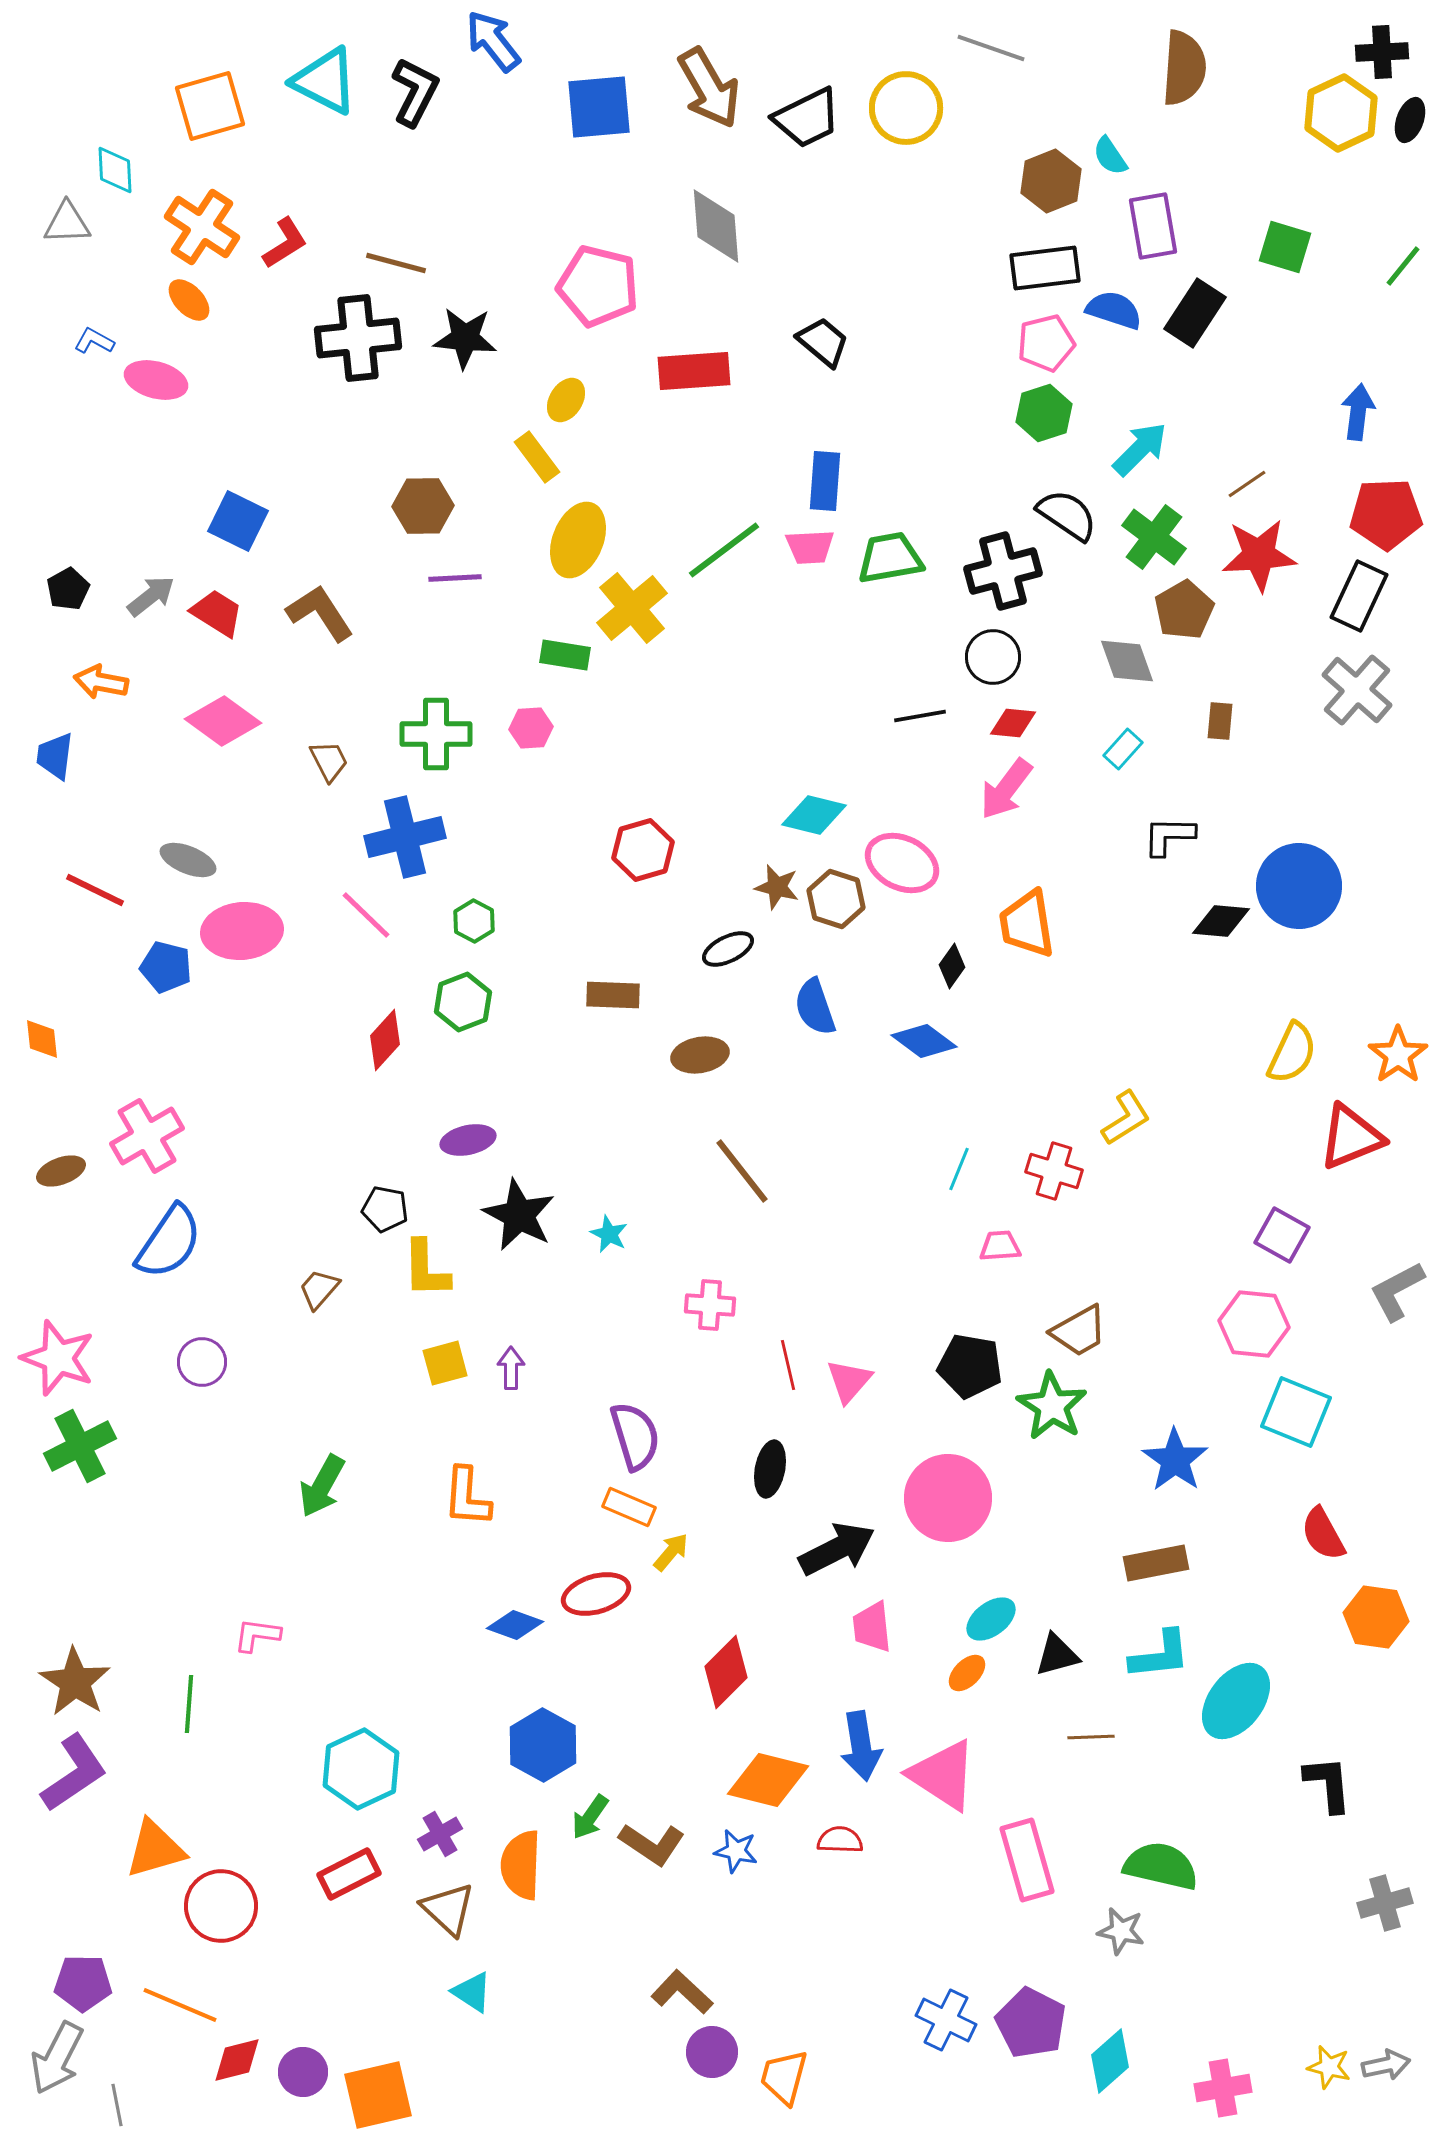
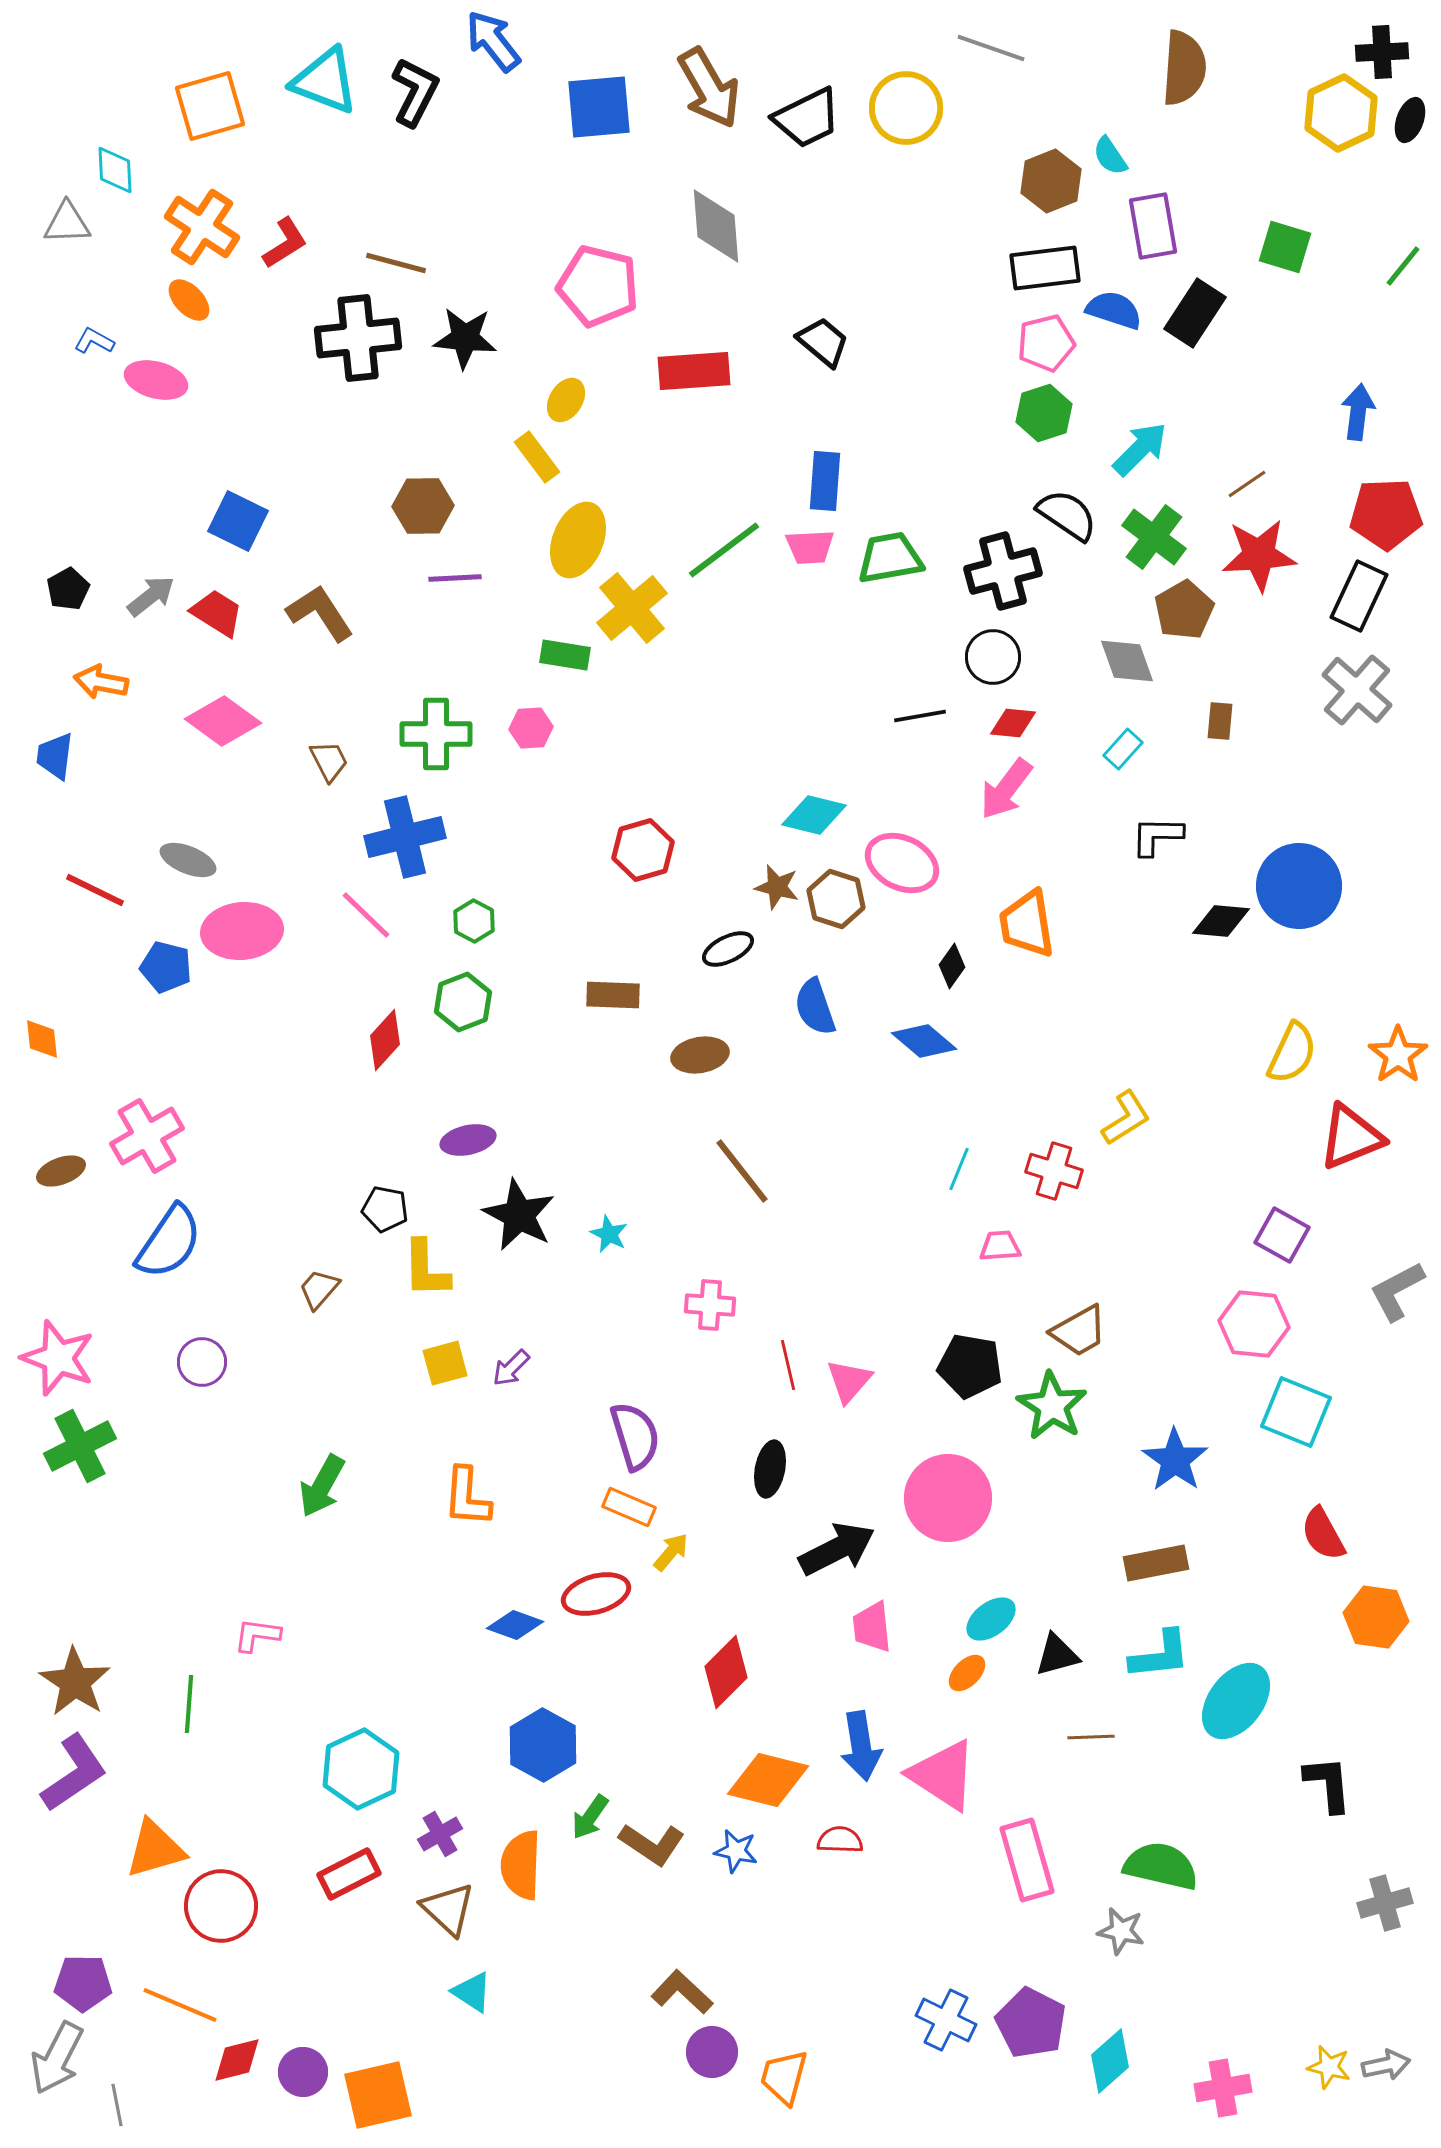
cyan triangle at (325, 81): rotated 6 degrees counterclockwise
black L-shape at (1169, 836): moved 12 px left
blue diamond at (924, 1041): rotated 4 degrees clockwise
purple arrow at (511, 1368): rotated 135 degrees counterclockwise
